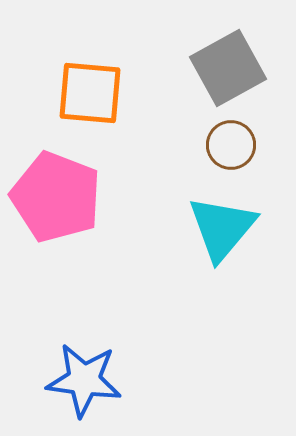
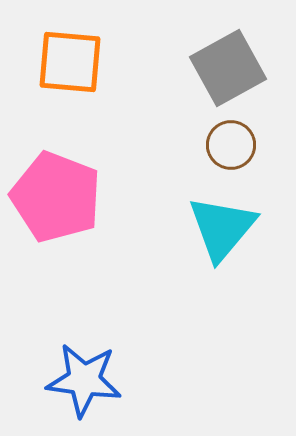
orange square: moved 20 px left, 31 px up
